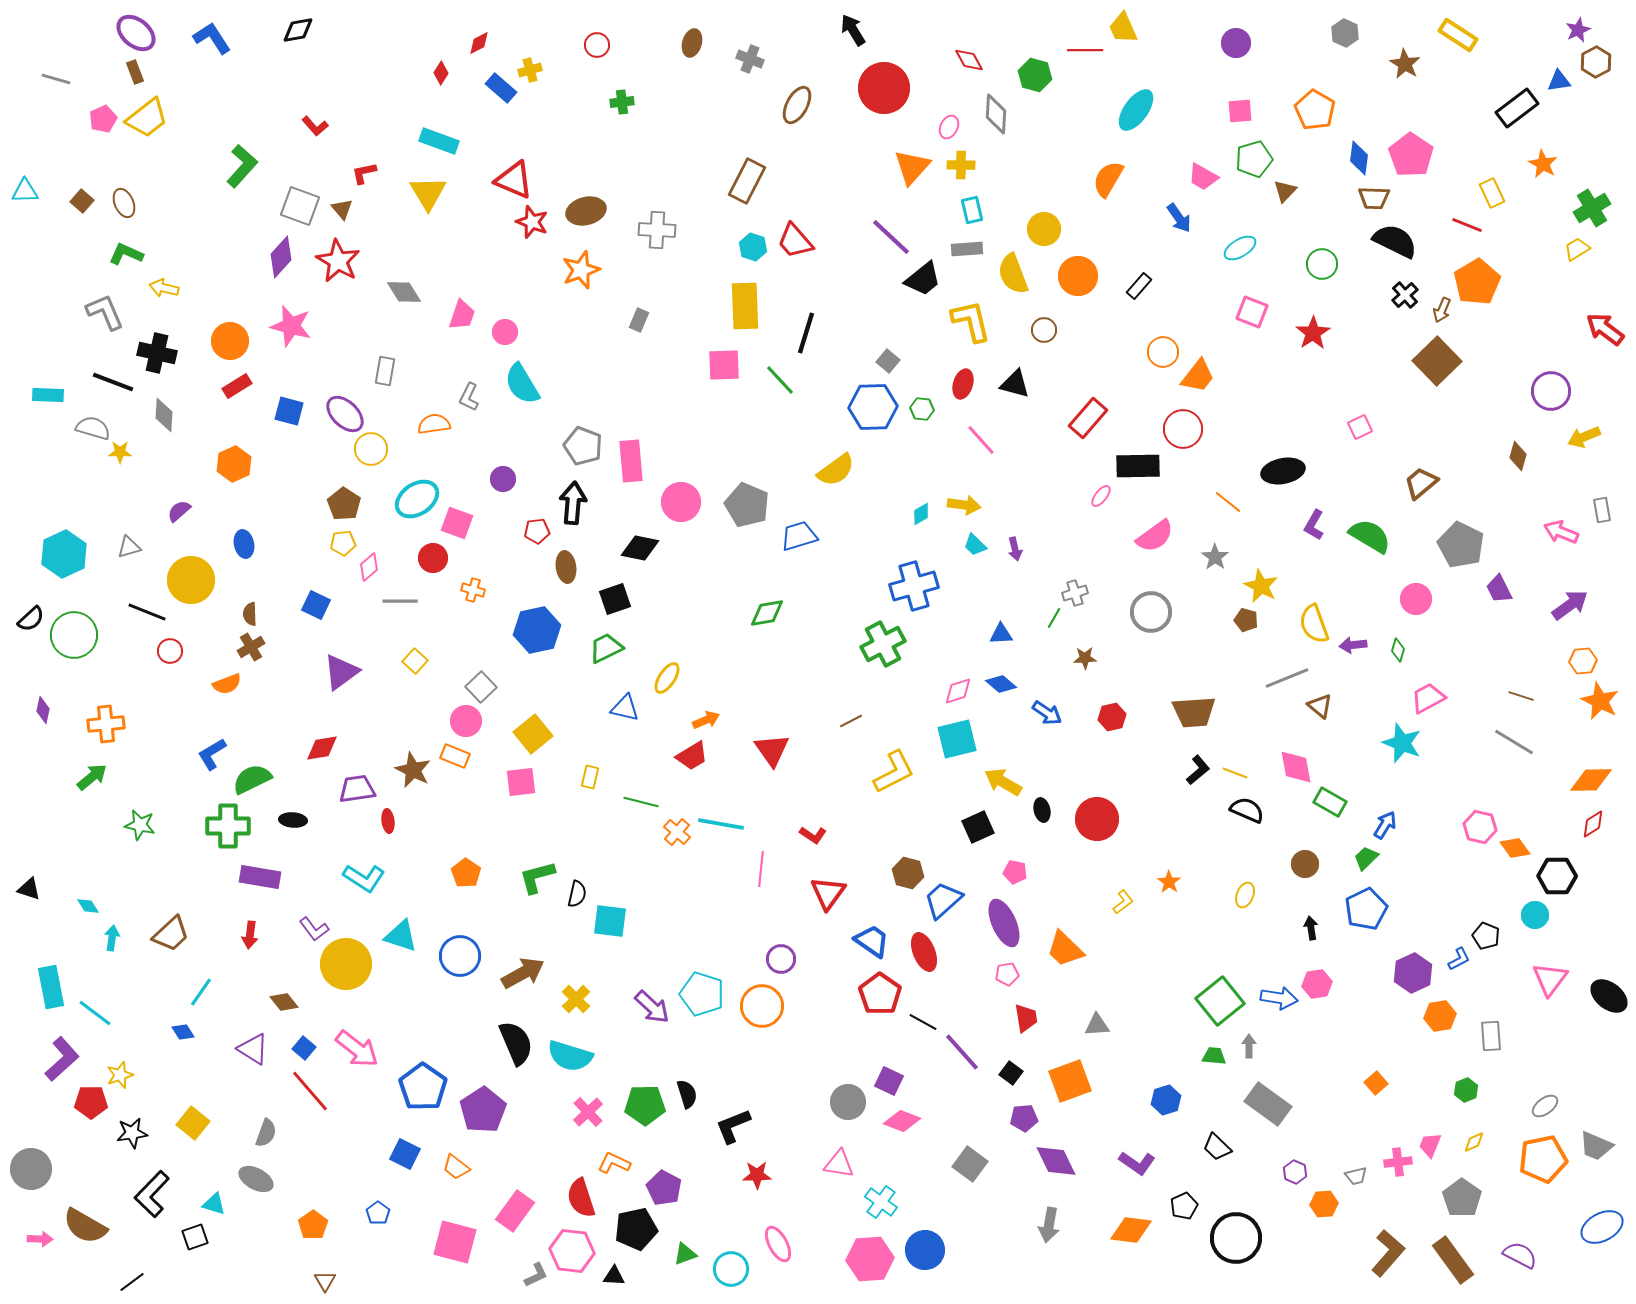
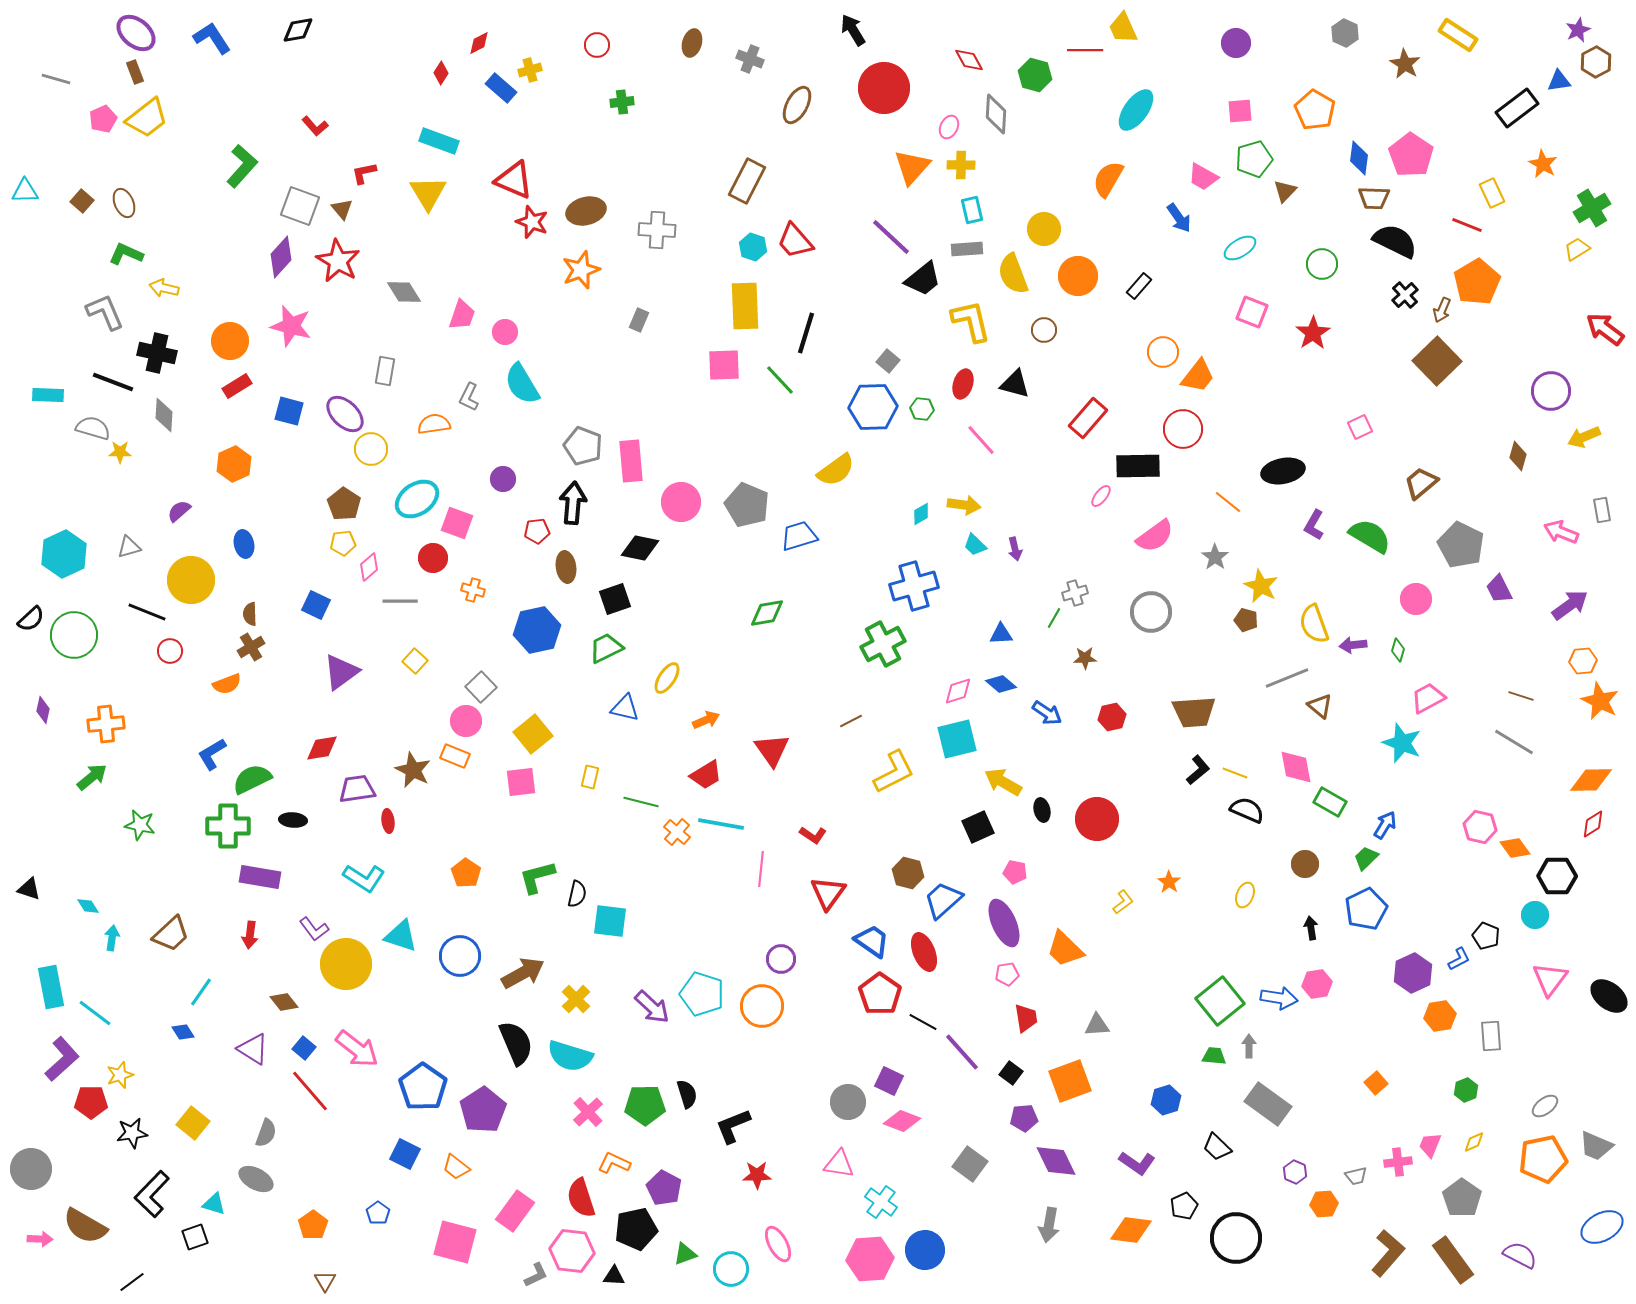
red trapezoid at (692, 756): moved 14 px right, 19 px down
